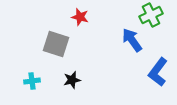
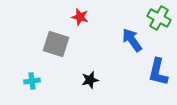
green cross: moved 8 px right, 3 px down; rotated 35 degrees counterclockwise
blue L-shape: rotated 24 degrees counterclockwise
black star: moved 18 px right
